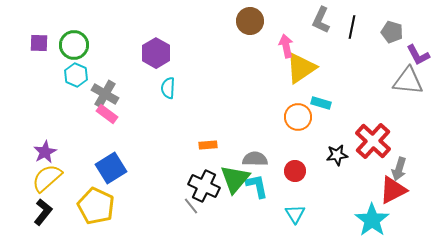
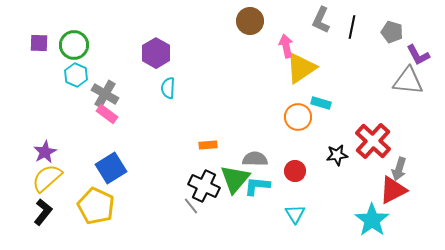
cyan L-shape: rotated 72 degrees counterclockwise
